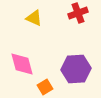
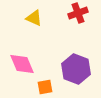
pink diamond: rotated 8 degrees counterclockwise
purple hexagon: rotated 24 degrees clockwise
orange square: rotated 21 degrees clockwise
